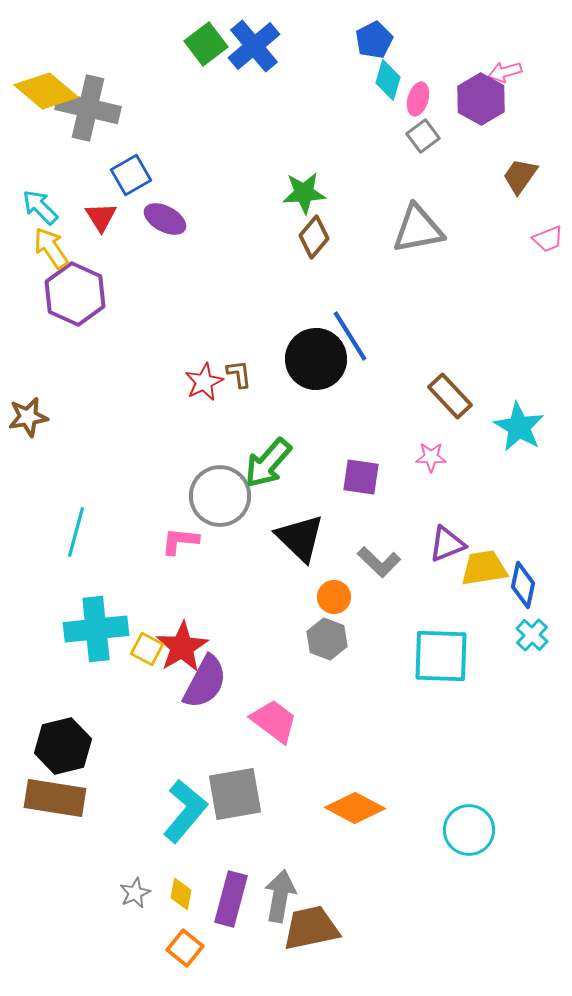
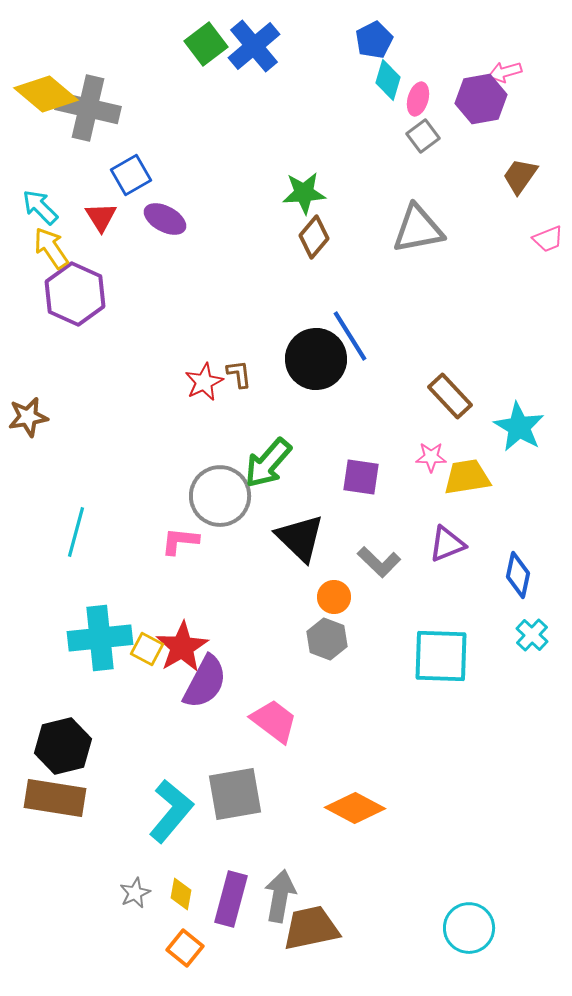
yellow diamond at (46, 91): moved 3 px down
purple hexagon at (481, 99): rotated 21 degrees clockwise
yellow trapezoid at (484, 568): moved 17 px left, 91 px up
blue diamond at (523, 585): moved 5 px left, 10 px up
cyan cross at (96, 629): moved 4 px right, 9 px down
cyan L-shape at (185, 811): moved 14 px left
cyan circle at (469, 830): moved 98 px down
